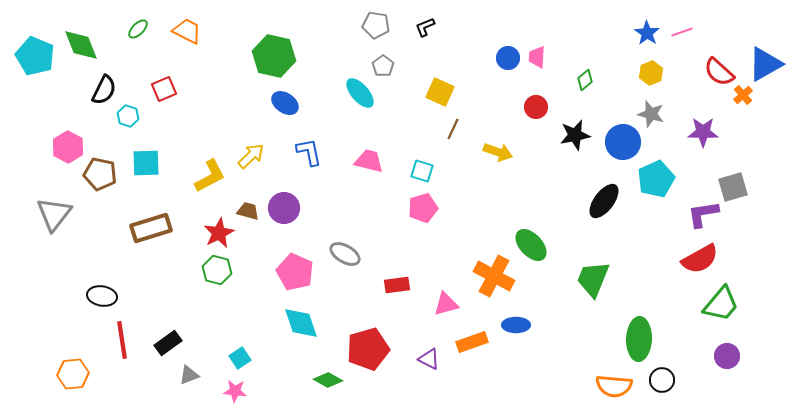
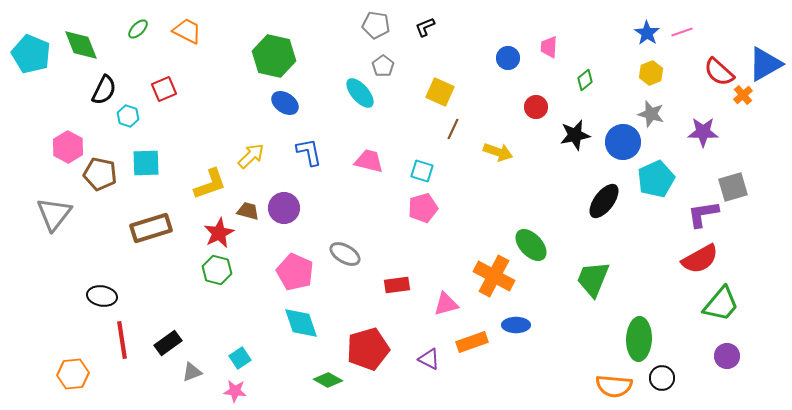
cyan pentagon at (35, 56): moved 4 px left, 2 px up
pink trapezoid at (537, 57): moved 12 px right, 10 px up
yellow L-shape at (210, 176): moved 8 px down; rotated 9 degrees clockwise
gray triangle at (189, 375): moved 3 px right, 3 px up
black circle at (662, 380): moved 2 px up
